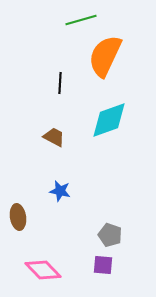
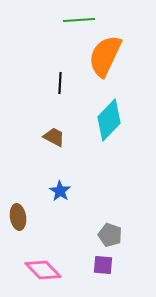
green line: moved 2 px left; rotated 12 degrees clockwise
cyan diamond: rotated 27 degrees counterclockwise
blue star: rotated 20 degrees clockwise
